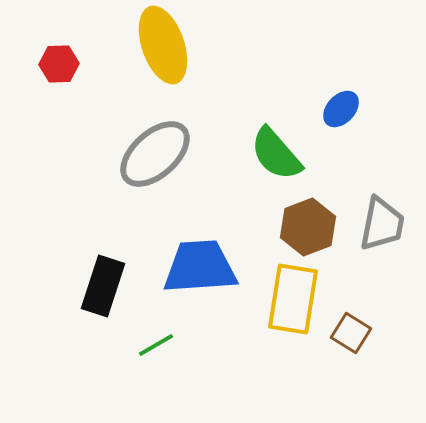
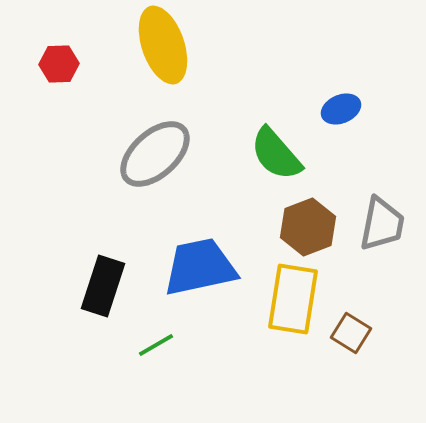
blue ellipse: rotated 24 degrees clockwise
blue trapezoid: rotated 8 degrees counterclockwise
